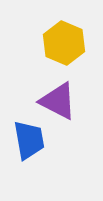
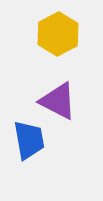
yellow hexagon: moved 6 px left, 9 px up; rotated 9 degrees clockwise
